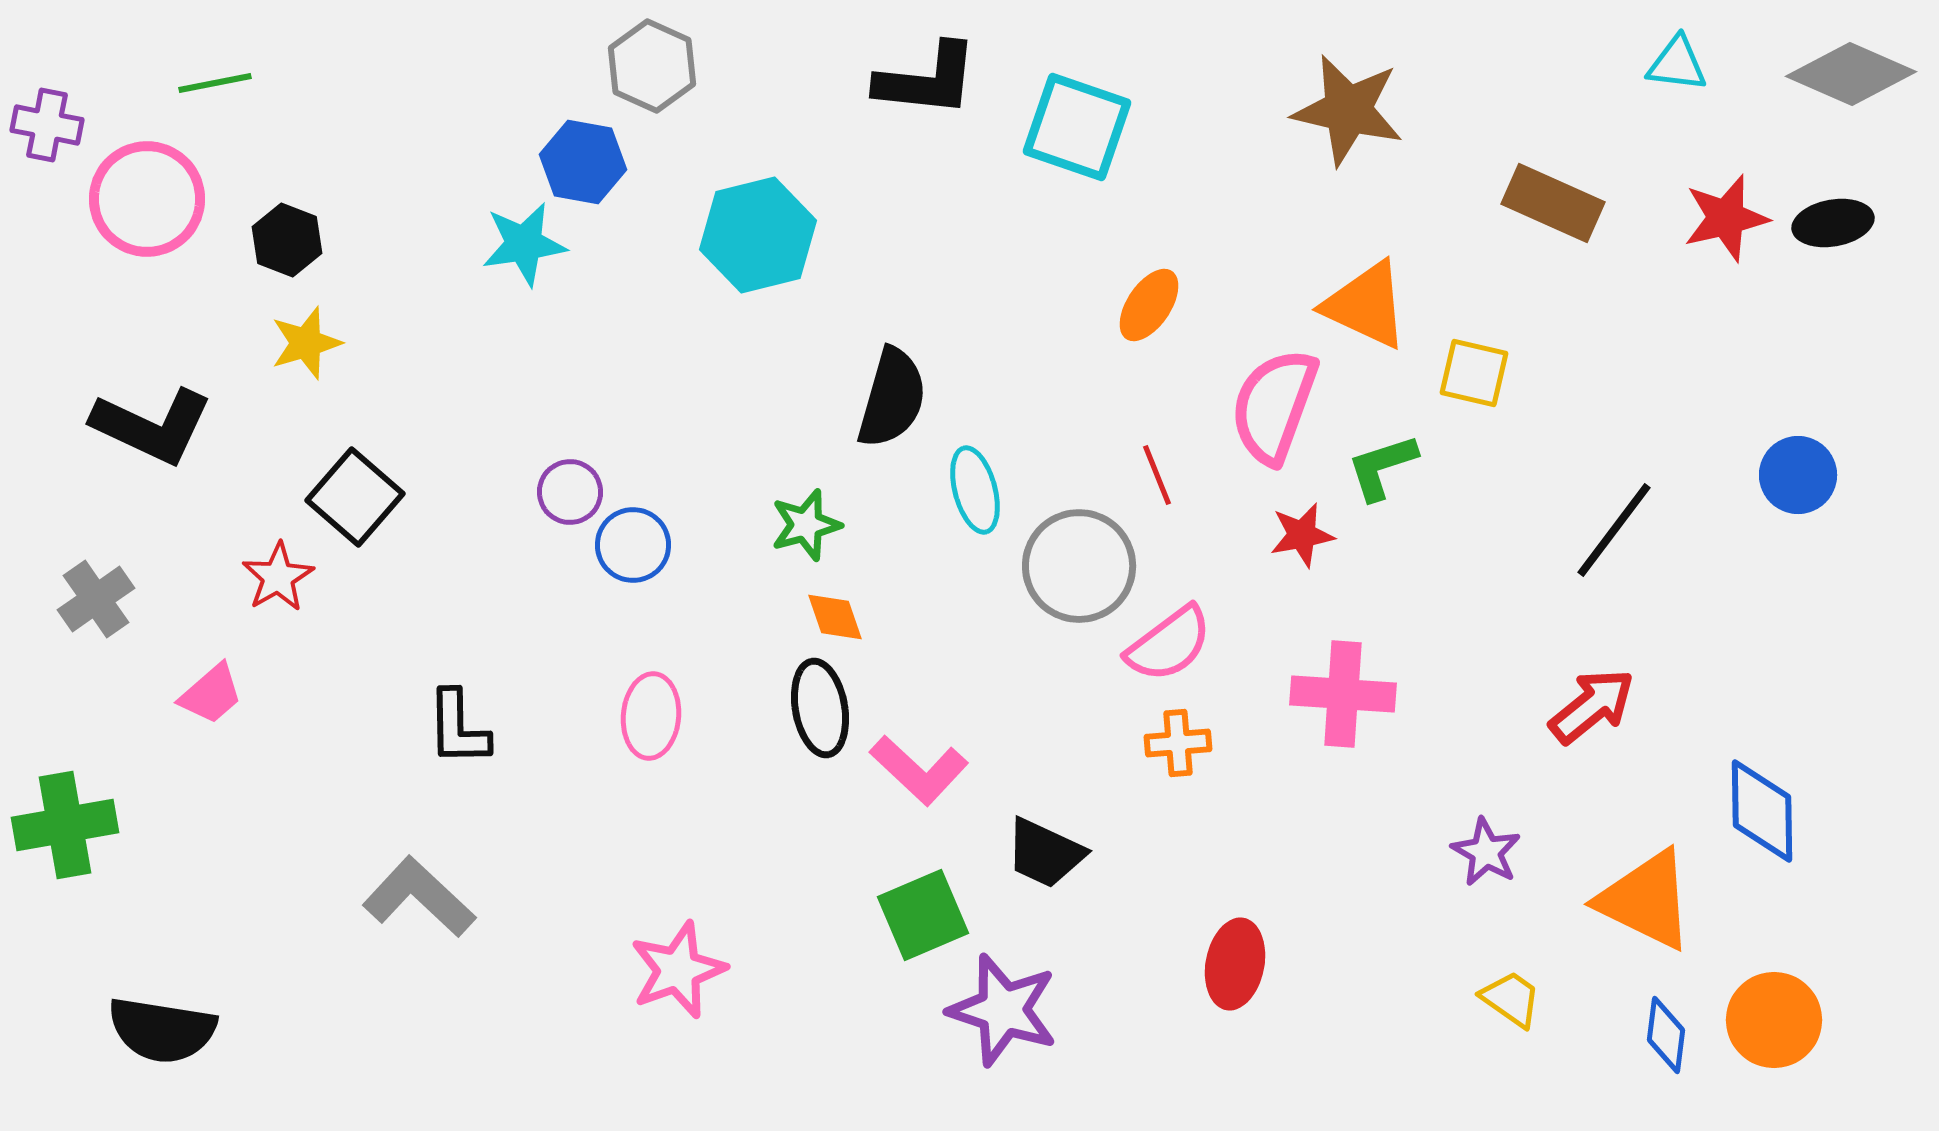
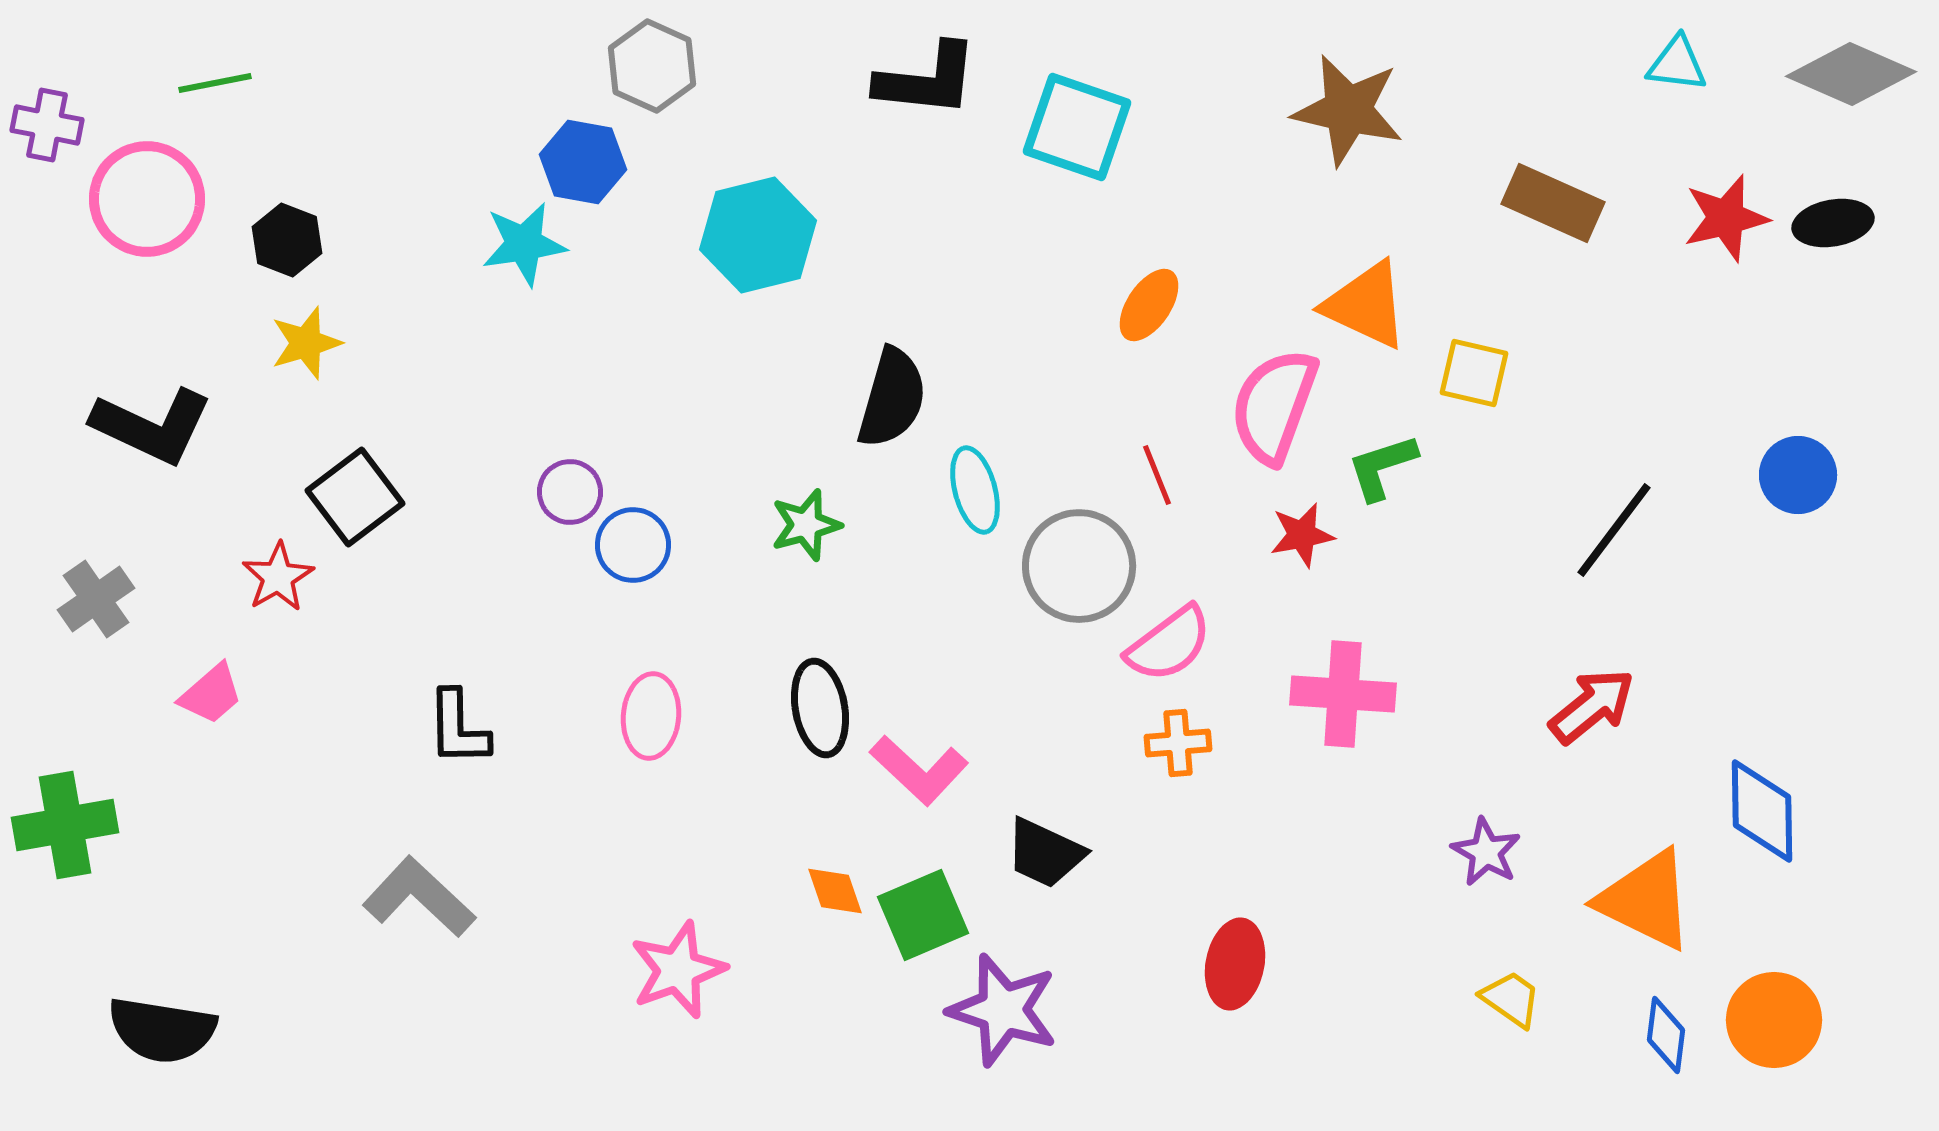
black square at (355, 497): rotated 12 degrees clockwise
orange diamond at (835, 617): moved 274 px down
